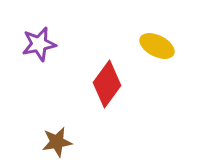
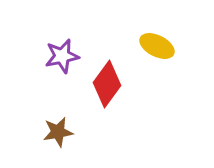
purple star: moved 23 px right, 12 px down
brown star: moved 1 px right, 10 px up
